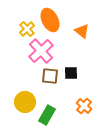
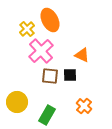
orange triangle: moved 24 px down; rotated 14 degrees counterclockwise
black square: moved 1 px left, 2 px down
yellow circle: moved 8 px left
